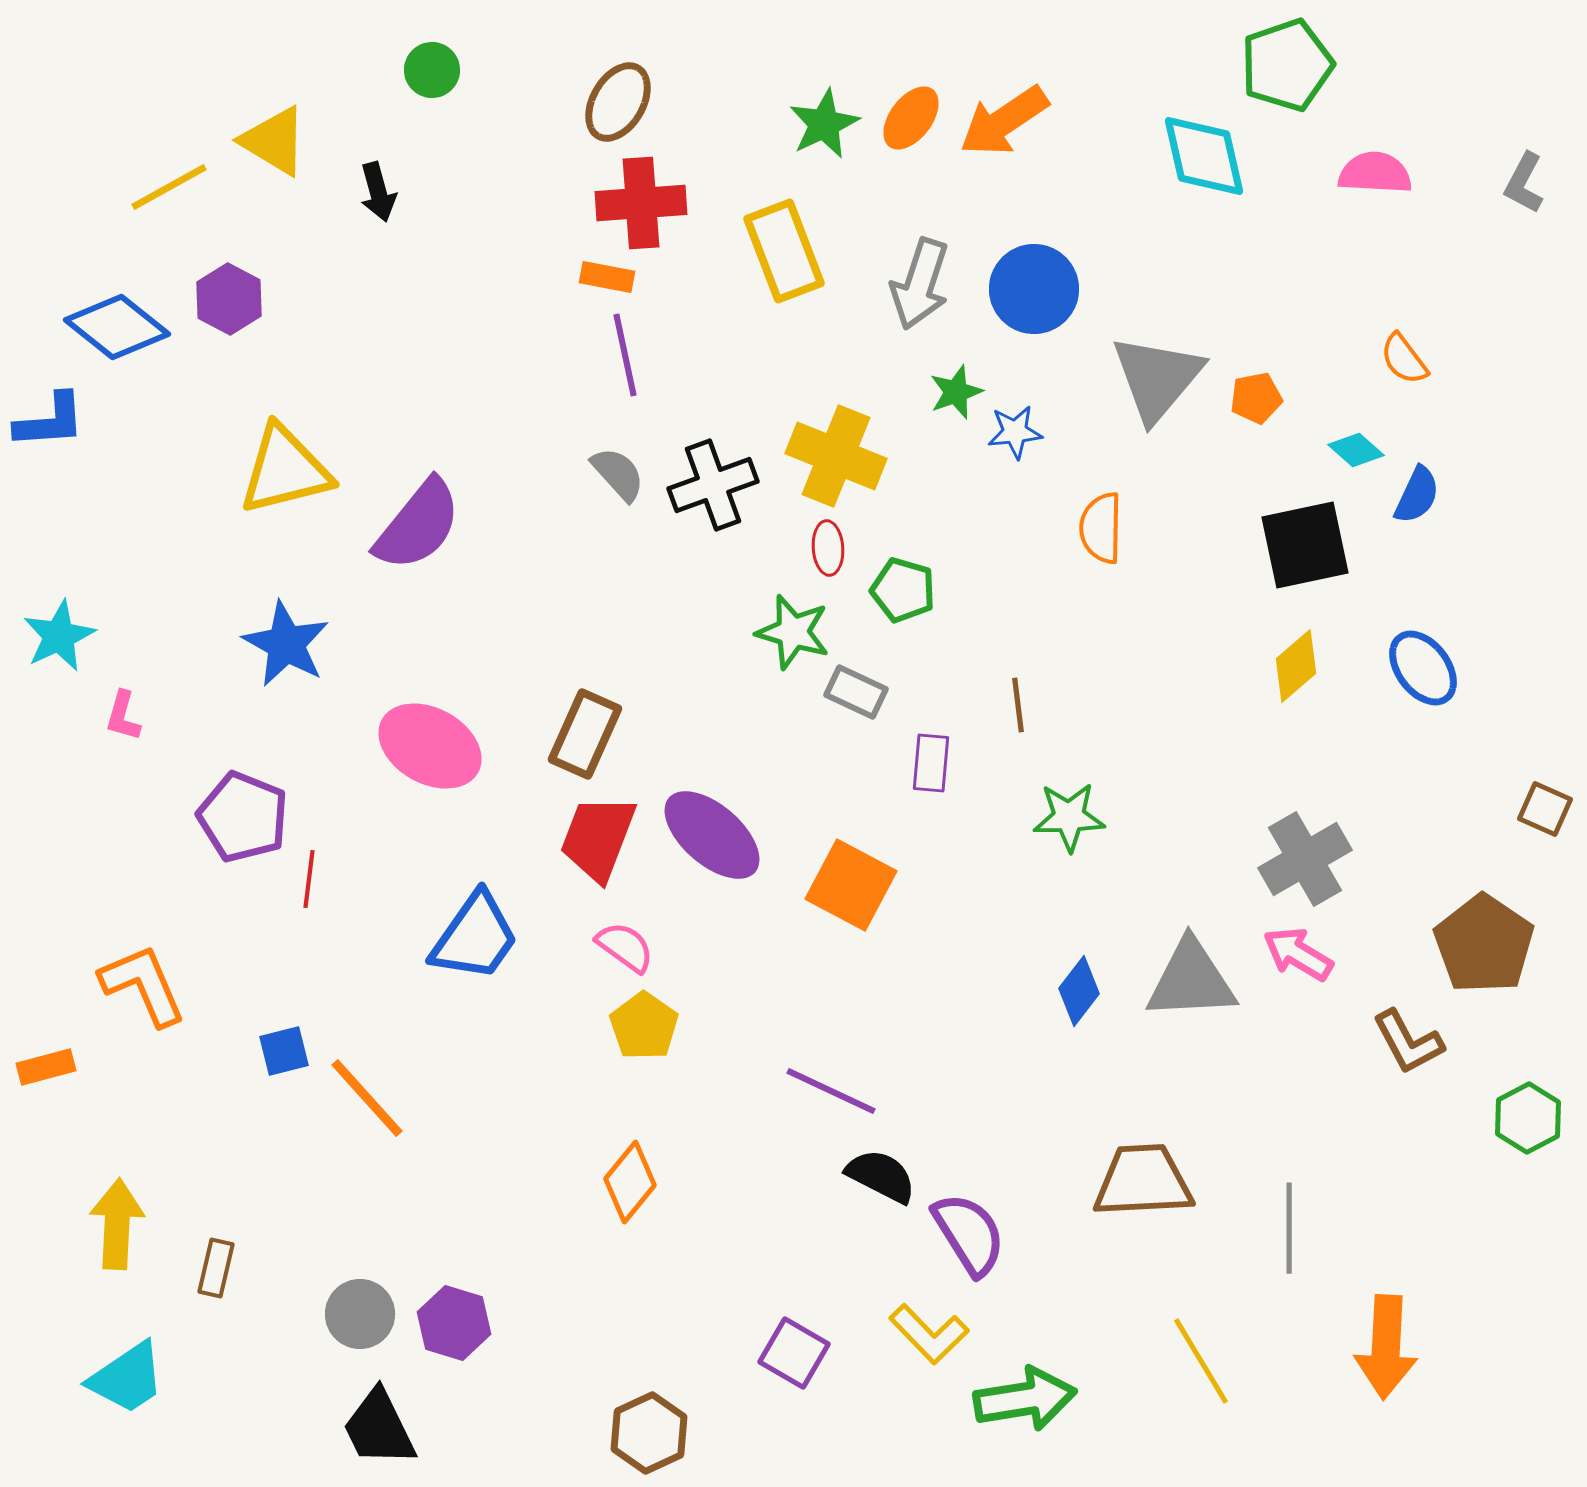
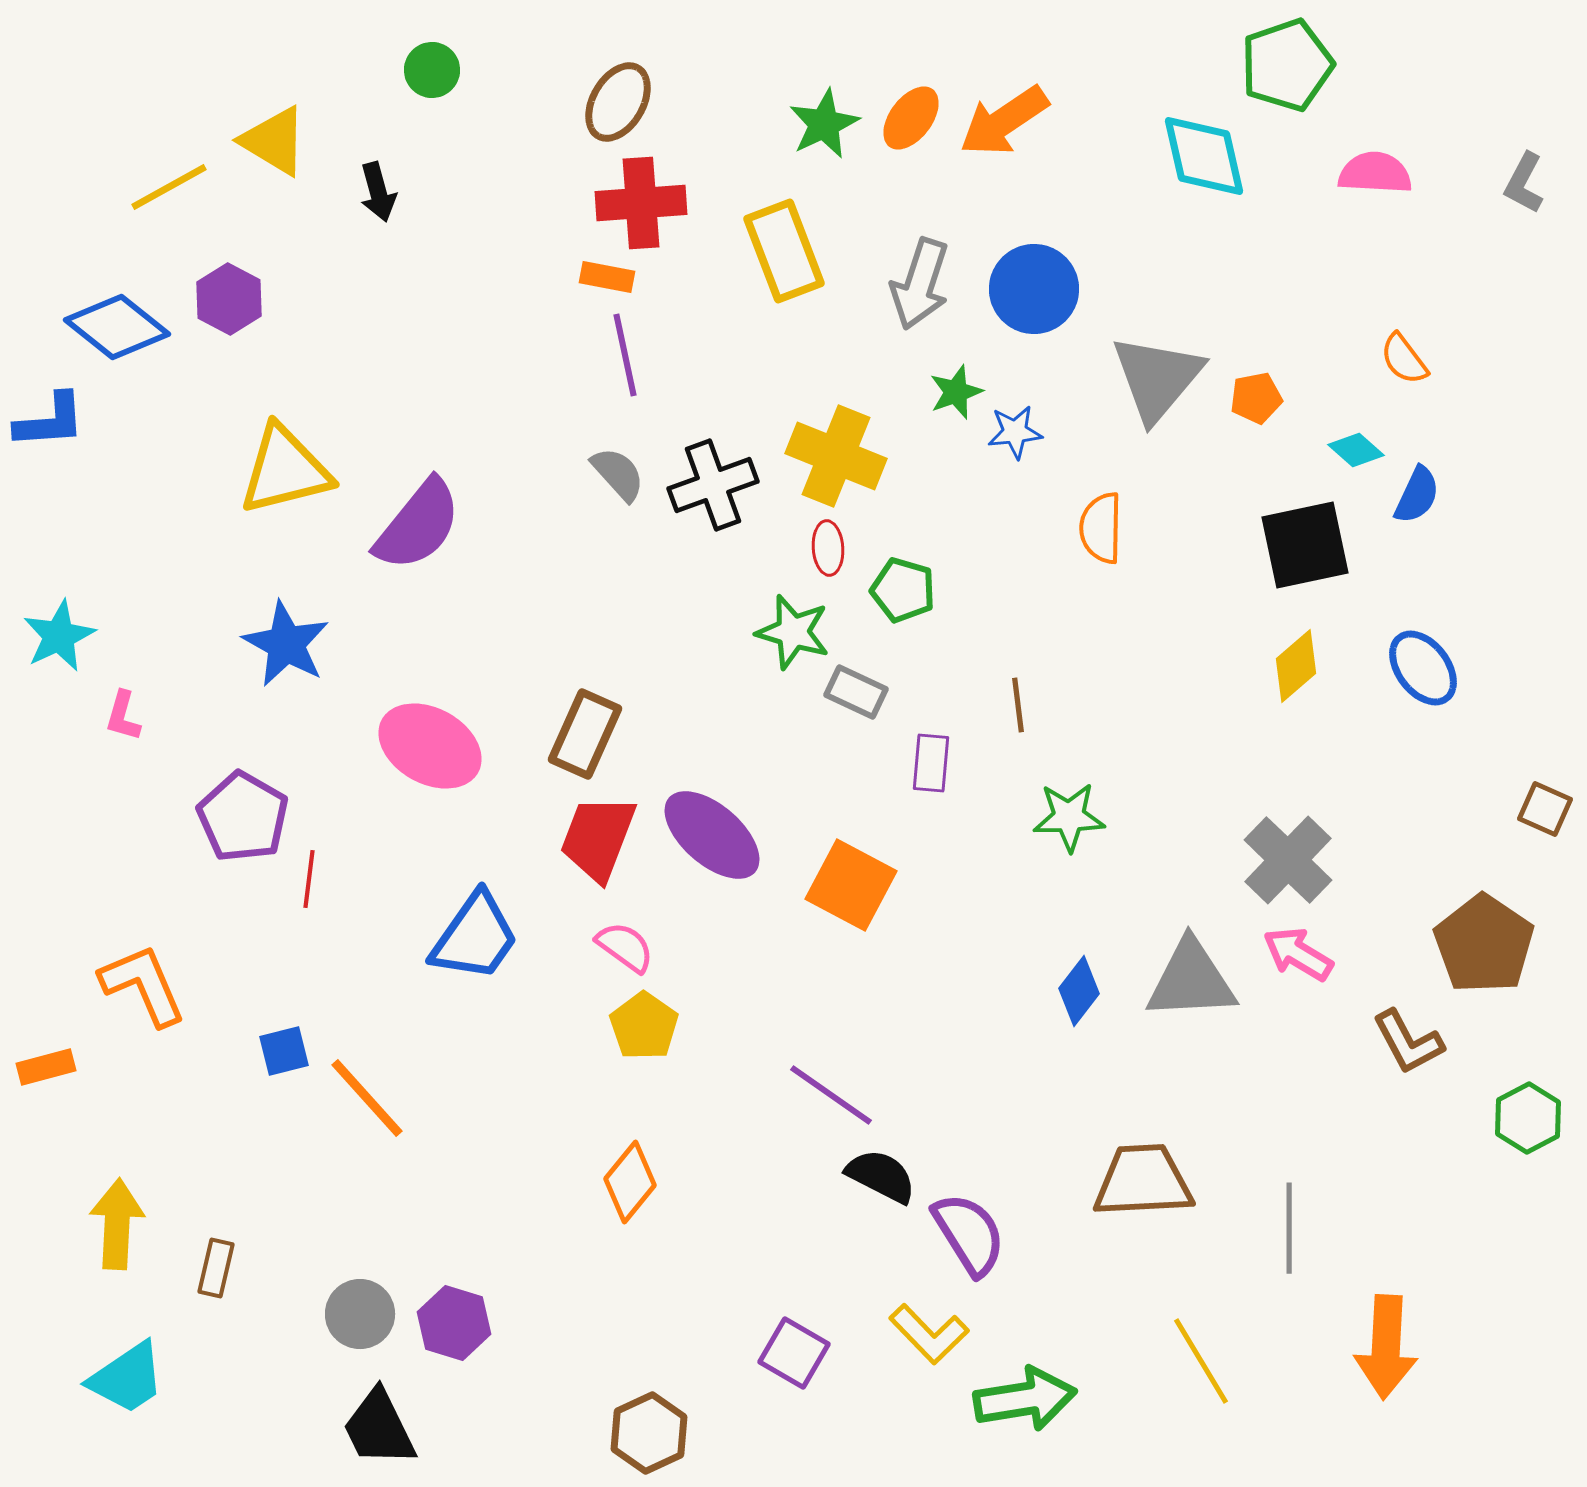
purple pentagon at (243, 817): rotated 8 degrees clockwise
gray cross at (1305, 859): moved 17 px left, 1 px down; rotated 16 degrees counterclockwise
purple line at (831, 1091): moved 4 px down; rotated 10 degrees clockwise
